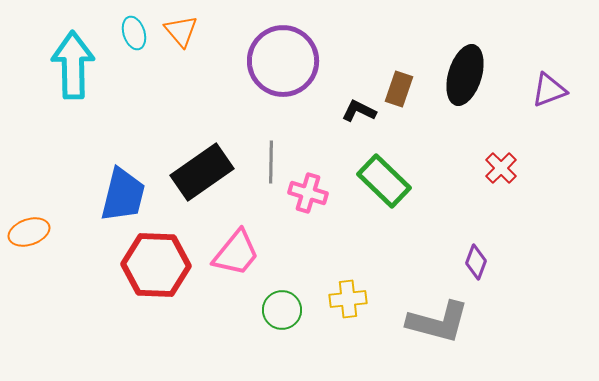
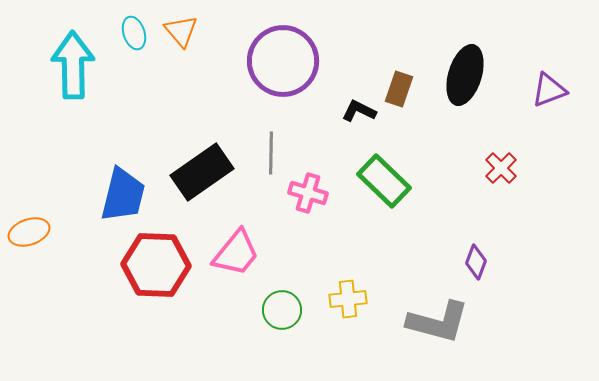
gray line: moved 9 px up
